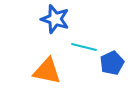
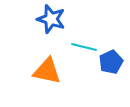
blue star: moved 4 px left
blue pentagon: moved 1 px left, 1 px up
